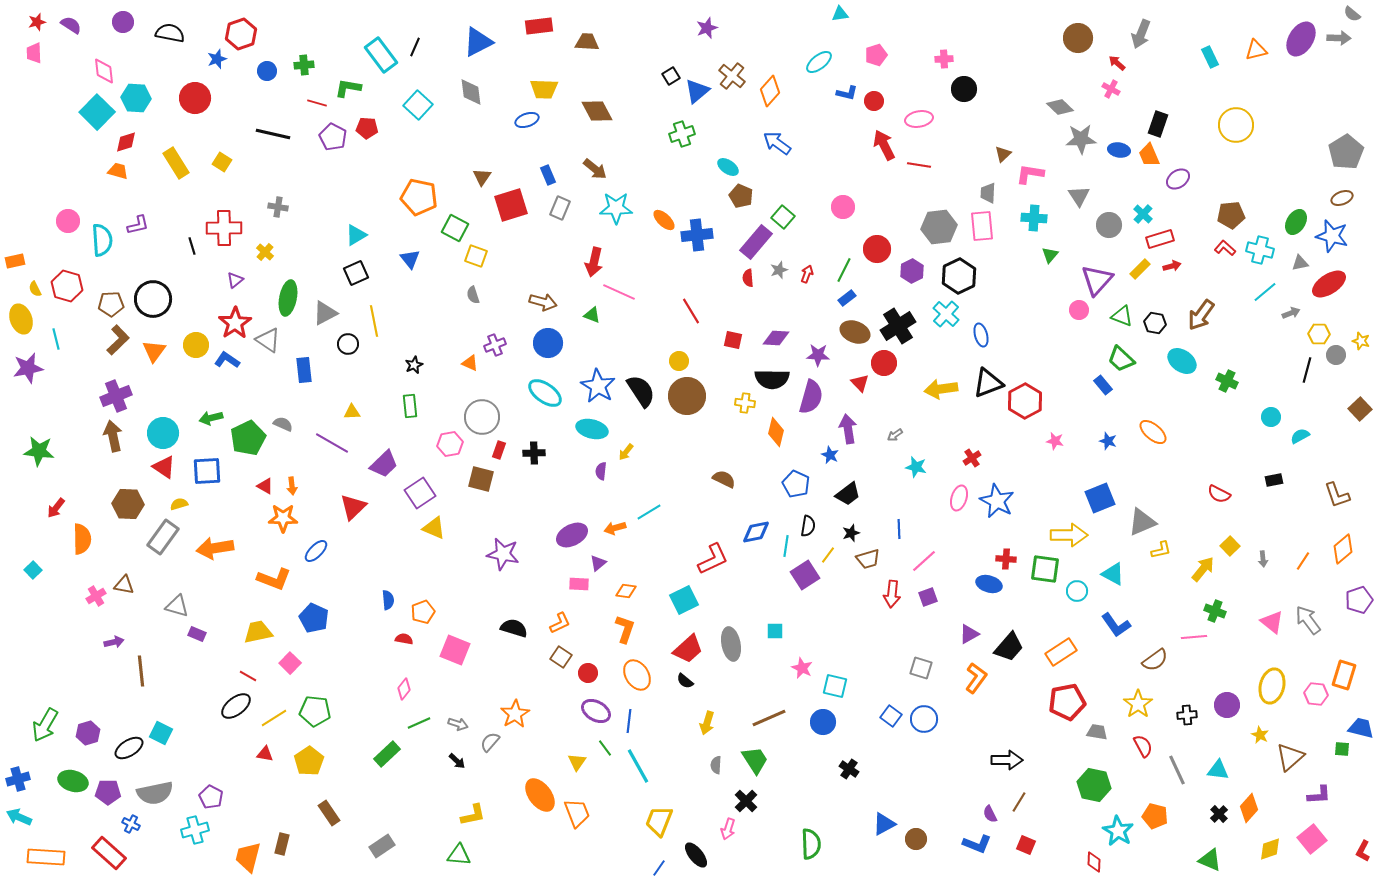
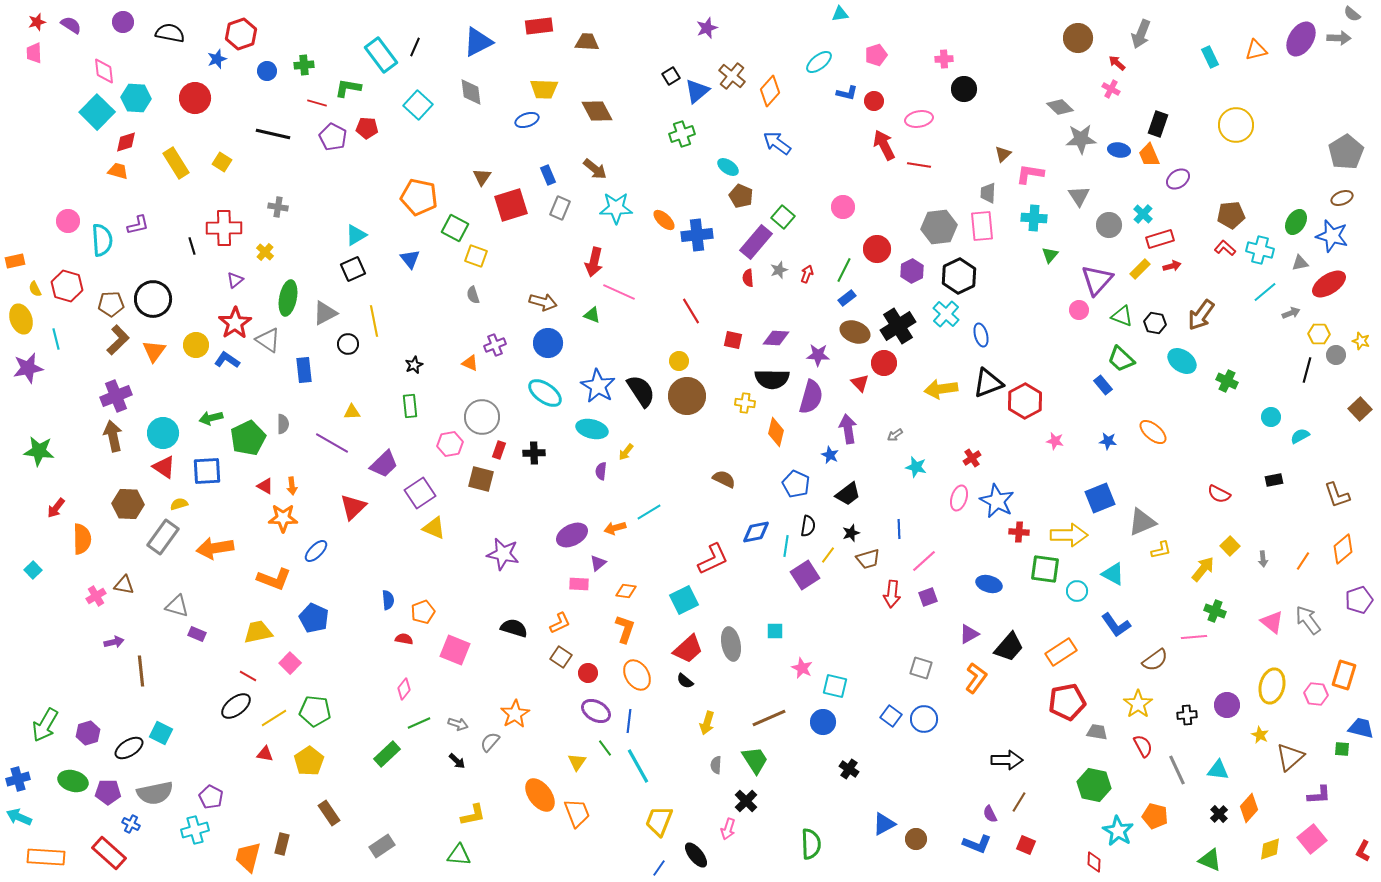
black square at (356, 273): moved 3 px left, 4 px up
gray semicircle at (283, 424): rotated 66 degrees clockwise
blue star at (1108, 441): rotated 12 degrees counterclockwise
red cross at (1006, 559): moved 13 px right, 27 px up
